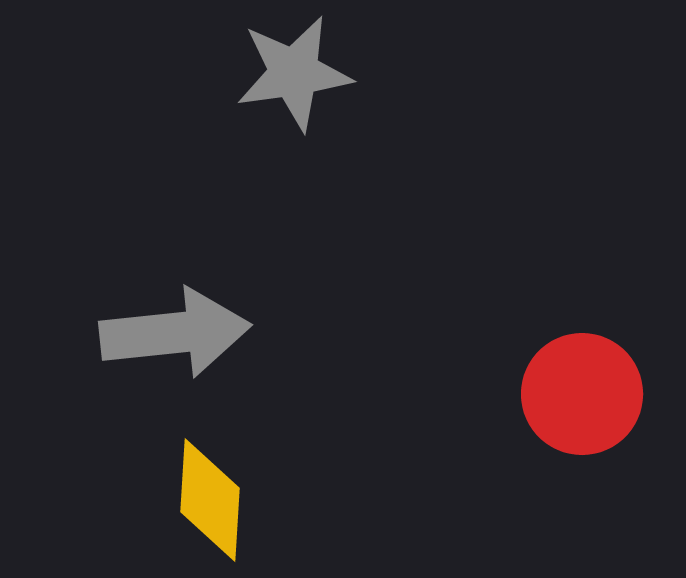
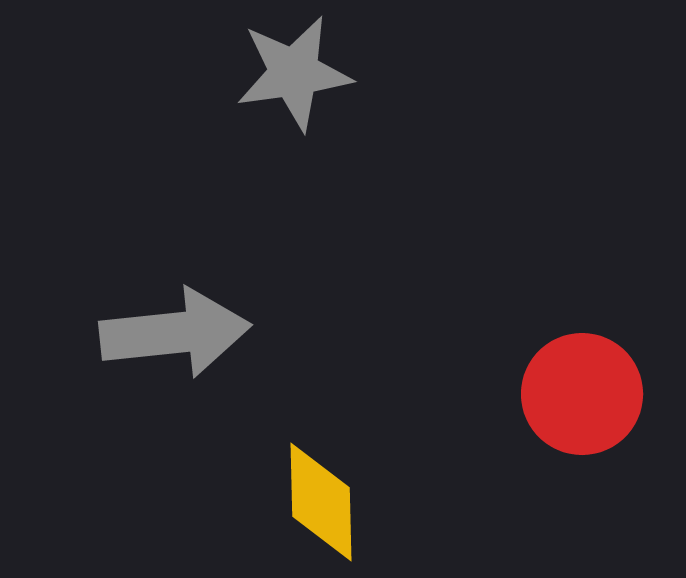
yellow diamond: moved 111 px right, 2 px down; rotated 5 degrees counterclockwise
